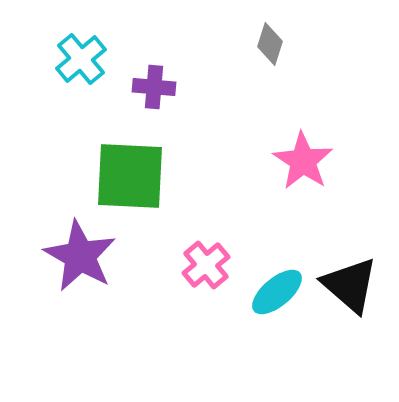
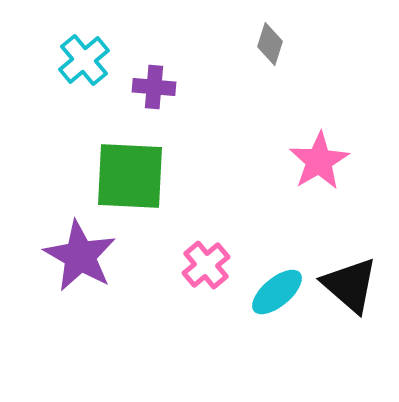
cyan cross: moved 3 px right, 1 px down
pink star: moved 16 px right; rotated 8 degrees clockwise
